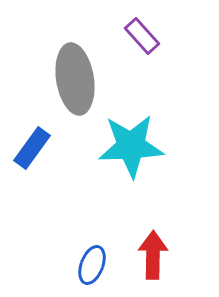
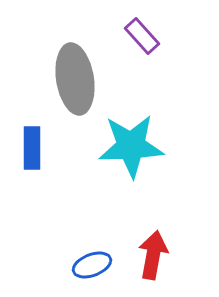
blue rectangle: rotated 36 degrees counterclockwise
red arrow: rotated 9 degrees clockwise
blue ellipse: rotated 48 degrees clockwise
